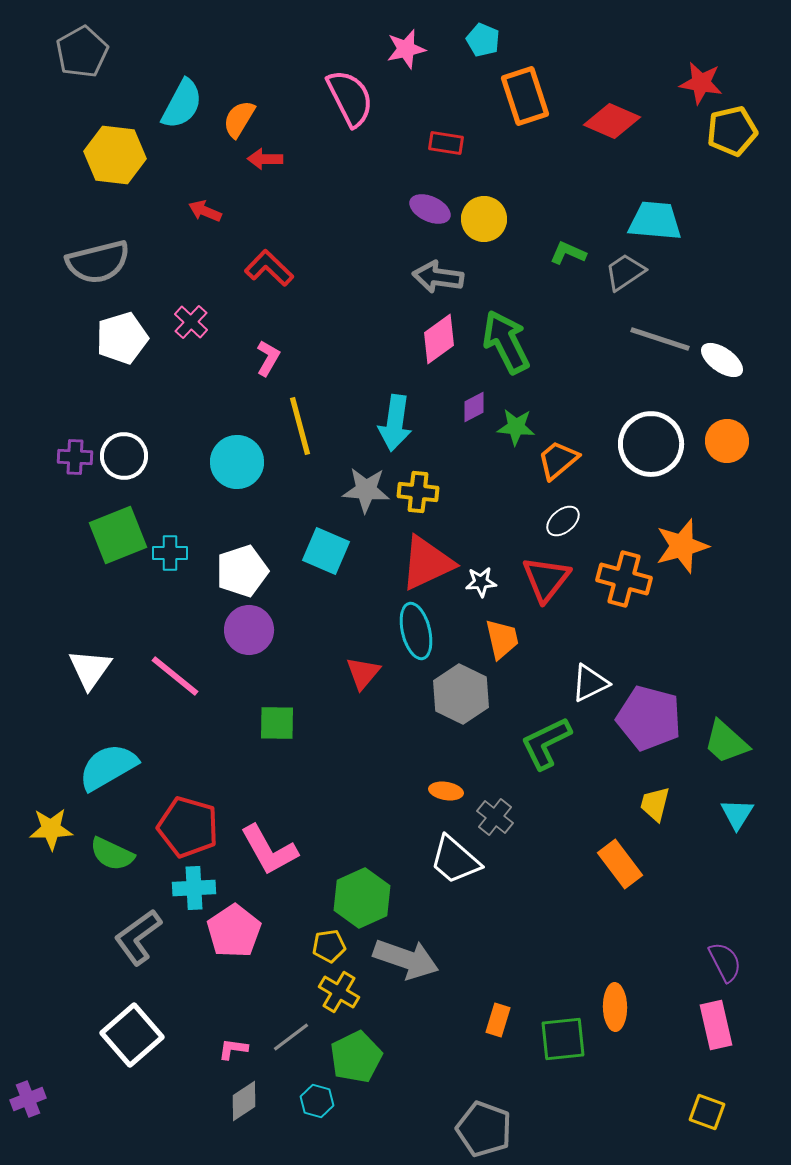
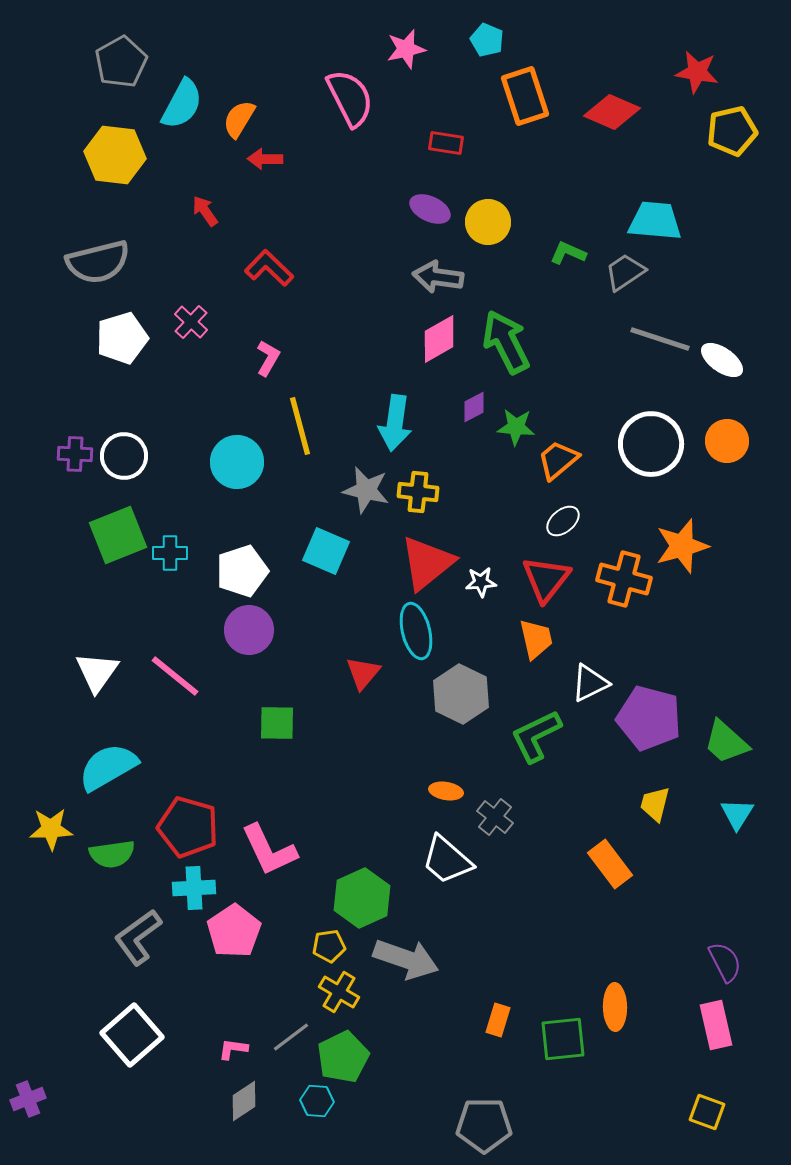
cyan pentagon at (483, 40): moved 4 px right
gray pentagon at (82, 52): moved 39 px right, 10 px down
red star at (701, 83): moved 4 px left, 11 px up
red diamond at (612, 121): moved 9 px up
red arrow at (205, 211): rotated 32 degrees clockwise
yellow circle at (484, 219): moved 4 px right, 3 px down
pink diamond at (439, 339): rotated 6 degrees clockwise
purple cross at (75, 457): moved 3 px up
gray star at (366, 490): rotated 9 degrees clockwise
red triangle at (427, 563): rotated 14 degrees counterclockwise
orange trapezoid at (502, 639): moved 34 px right
white triangle at (90, 669): moved 7 px right, 3 px down
green L-shape at (546, 743): moved 10 px left, 7 px up
pink L-shape at (269, 850): rotated 4 degrees clockwise
green semicircle at (112, 854): rotated 33 degrees counterclockwise
white trapezoid at (455, 860): moved 8 px left
orange rectangle at (620, 864): moved 10 px left
green pentagon at (356, 1057): moved 13 px left
cyan hexagon at (317, 1101): rotated 12 degrees counterclockwise
gray pentagon at (484, 1129): moved 4 px up; rotated 20 degrees counterclockwise
